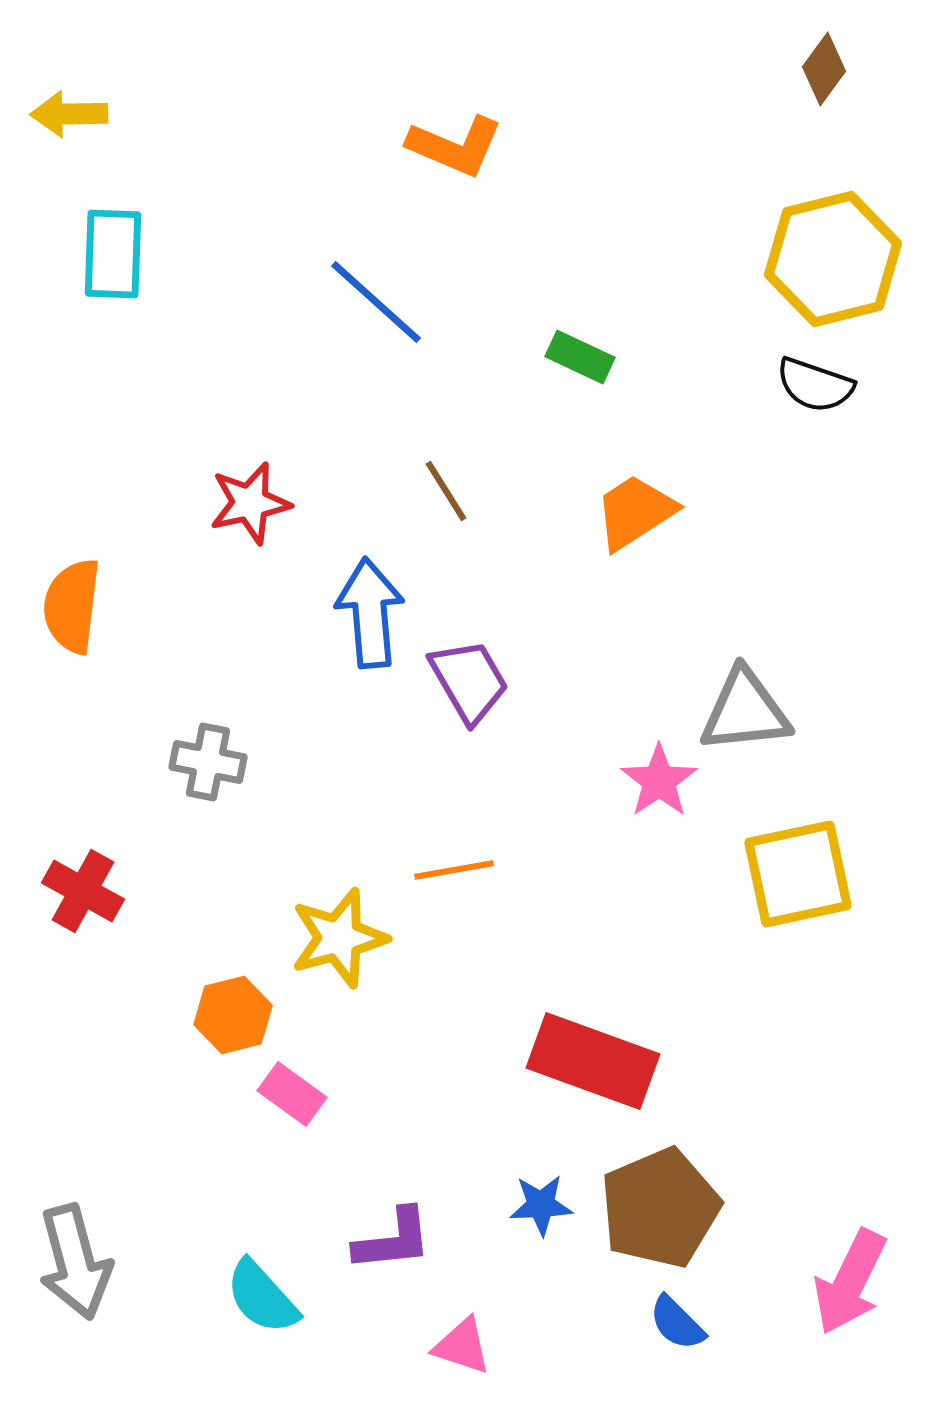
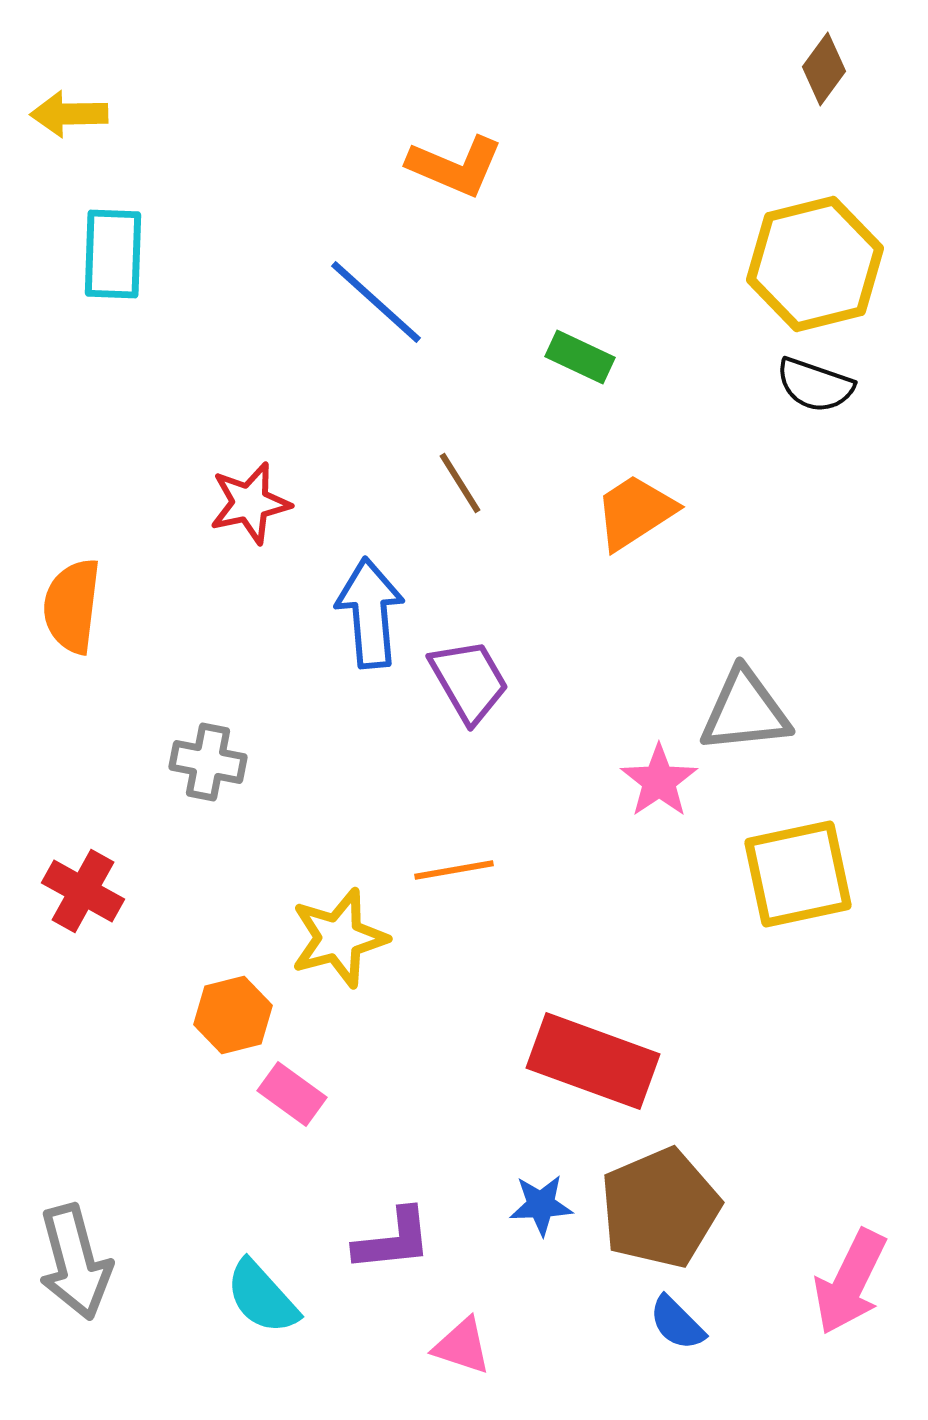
orange L-shape: moved 20 px down
yellow hexagon: moved 18 px left, 5 px down
brown line: moved 14 px right, 8 px up
